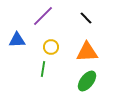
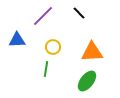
black line: moved 7 px left, 5 px up
yellow circle: moved 2 px right
orange triangle: moved 5 px right
green line: moved 3 px right
